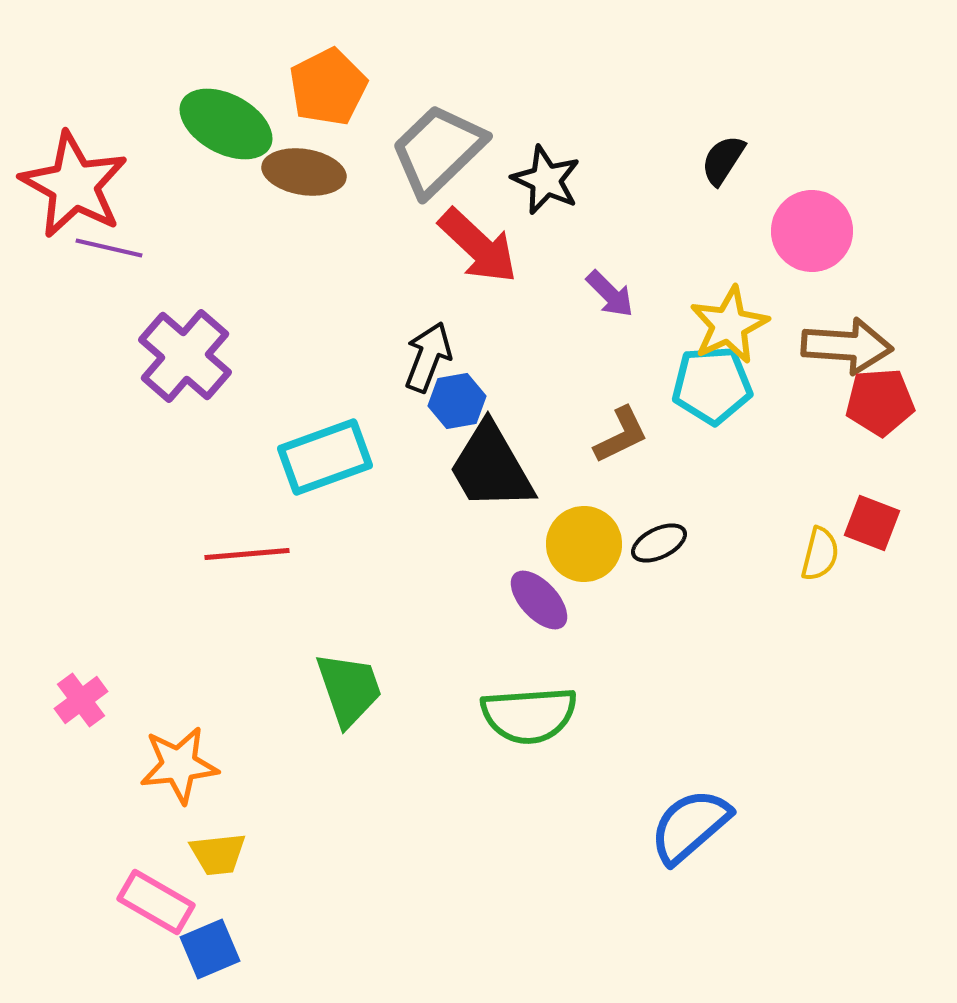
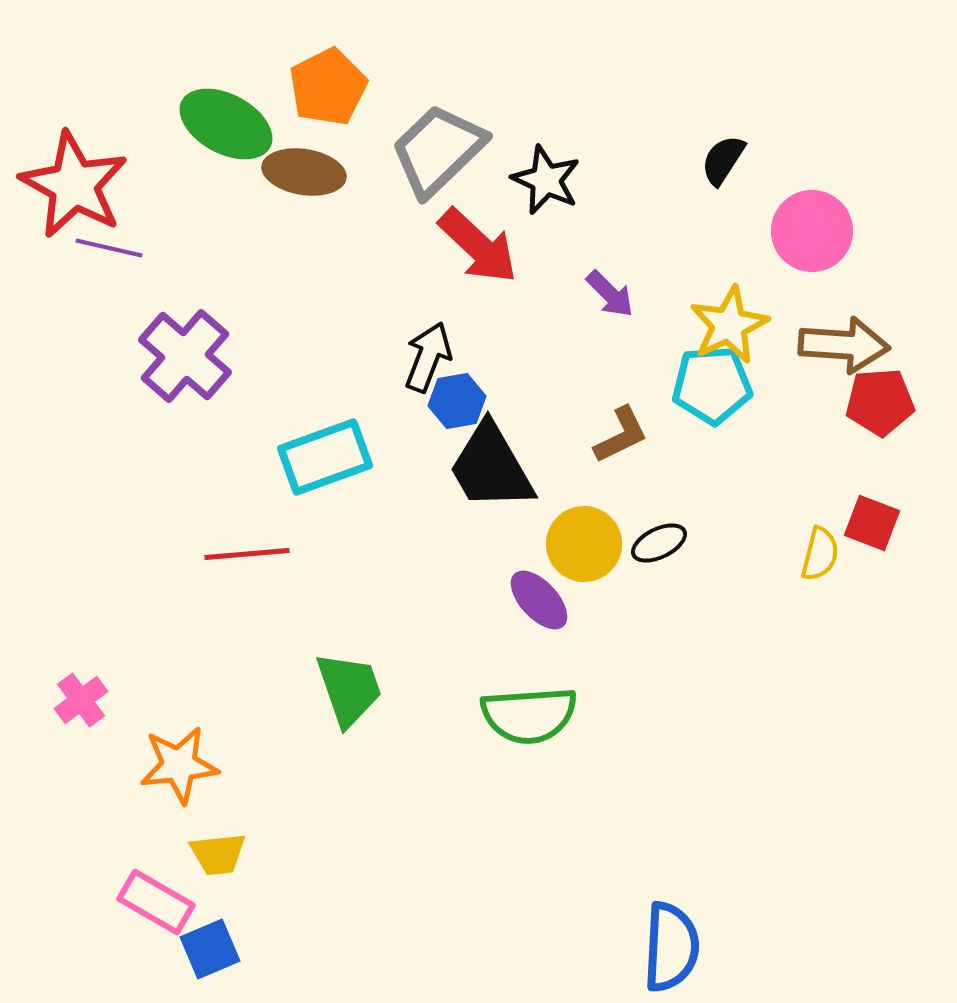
brown arrow: moved 3 px left, 1 px up
blue semicircle: moved 19 px left, 121 px down; rotated 134 degrees clockwise
